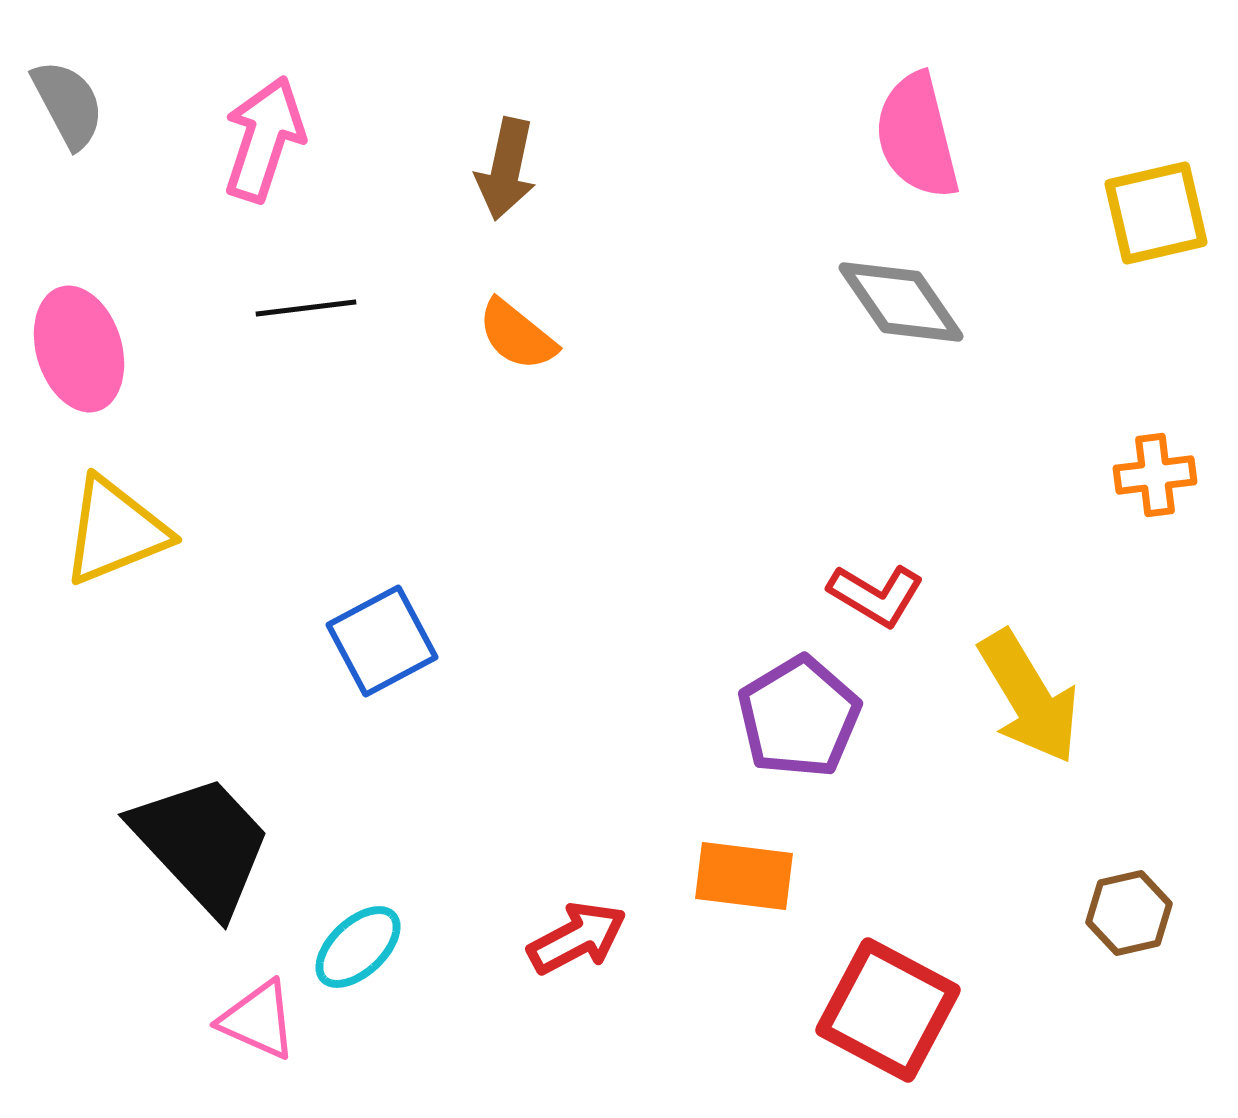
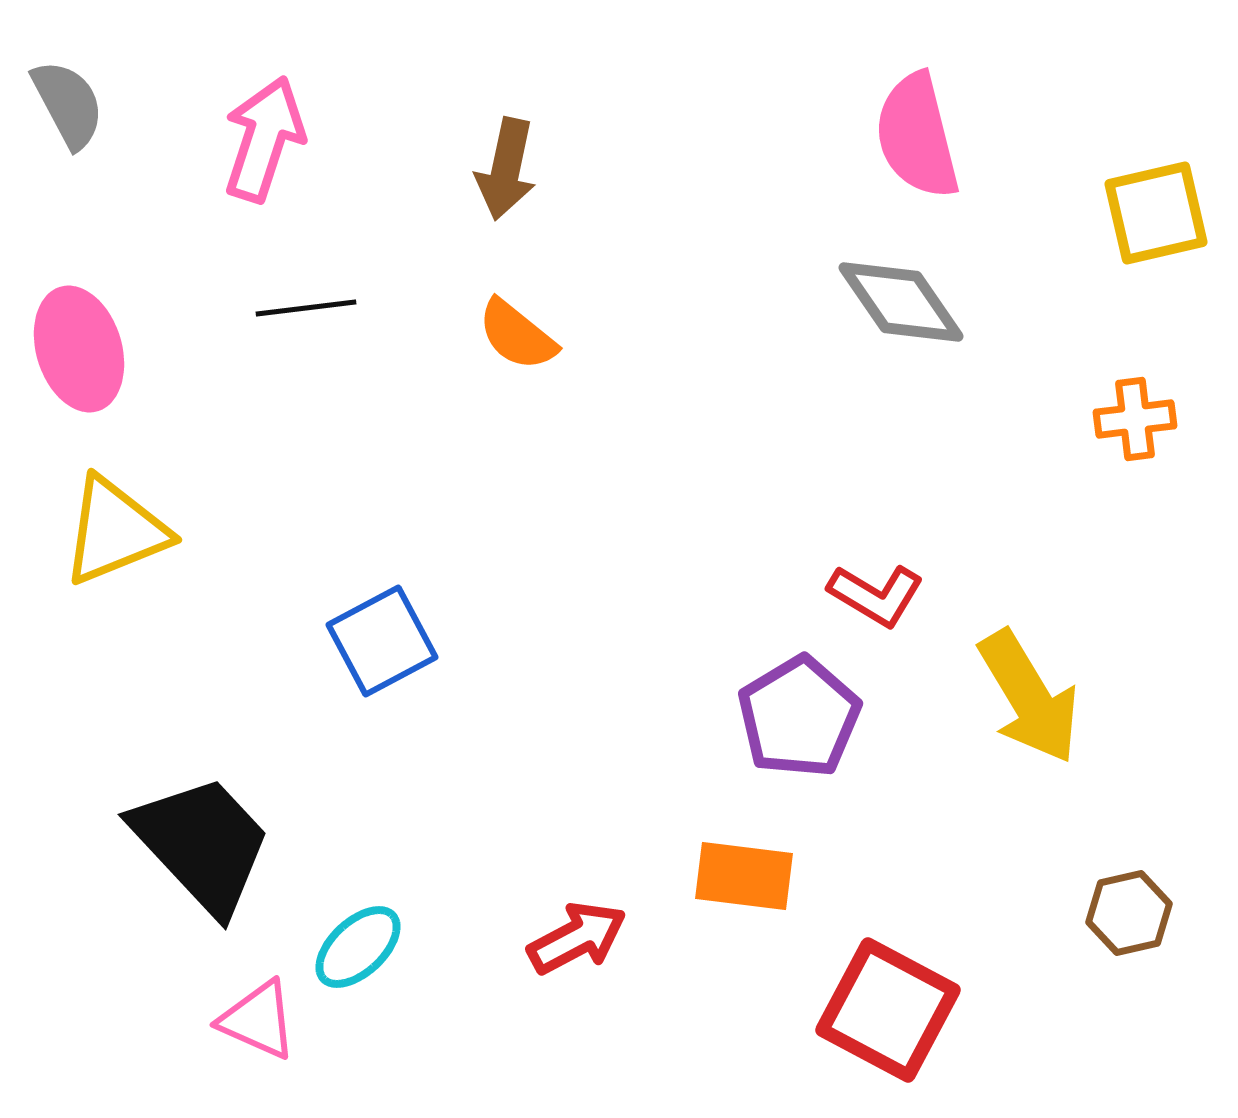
orange cross: moved 20 px left, 56 px up
